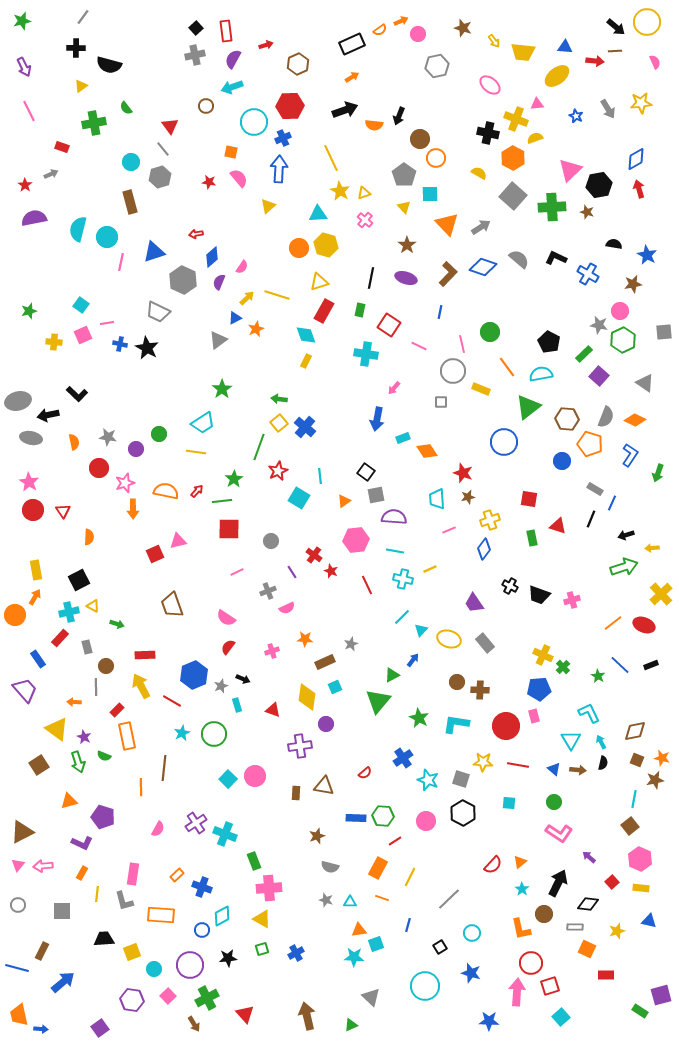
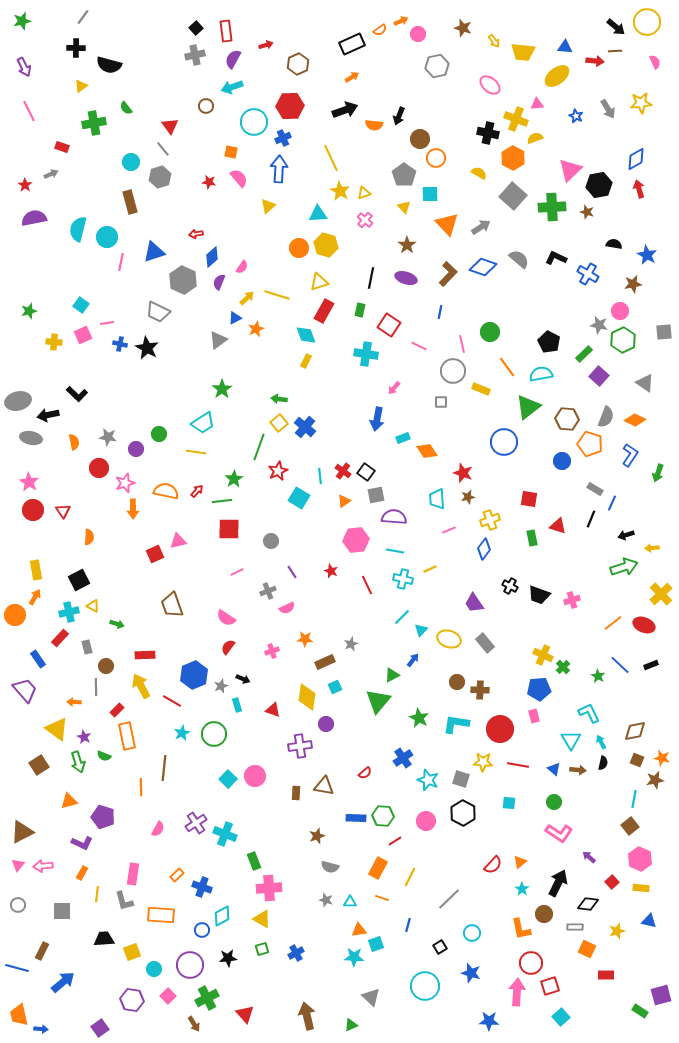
red cross at (314, 555): moved 29 px right, 84 px up
red circle at (506, 726): moved 6 px left, 3 px down
